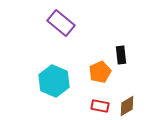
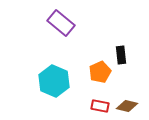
brown diamond: rotated 45 degrees clockwise
